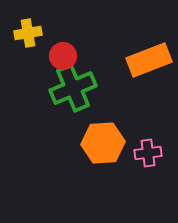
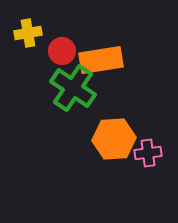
red circle: moved 1 px left, 5 px up
orange rectangle: moved 48 px left; rotated 12 degrees clockwise
green cross: rotated 33 degrees counterclockwise
orange hexagon: moved 11 px right, 4 px up
